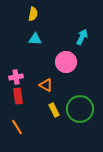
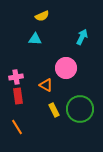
yellow semicircle: moved 9 px right, 2 px down; rotated 56 degrees clockwise
pink circle: moved 6 px down
